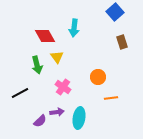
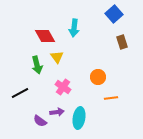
blue square: moved 1 px left, 2 px down
purple semicircle: rotated 80 degrees clockwise
